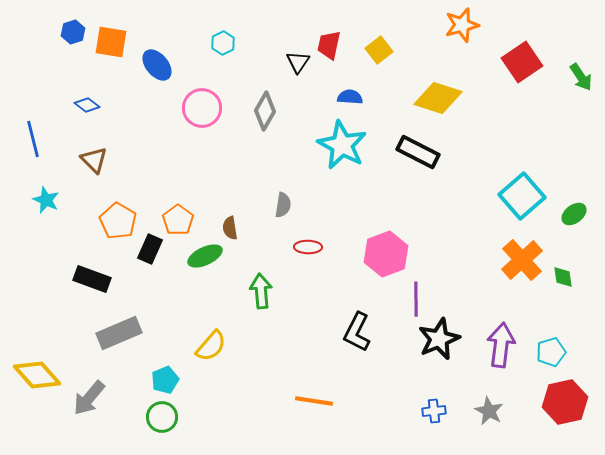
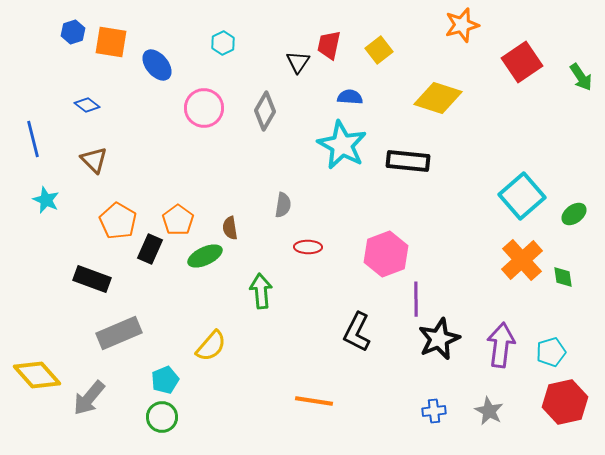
pink circle at (202, 108): moved 2 px right
black rectangle at (418, 152): moved 10 px left, 9 px down; rotated 21 degrees counterclockwise
